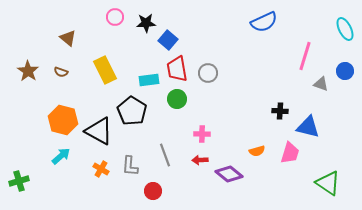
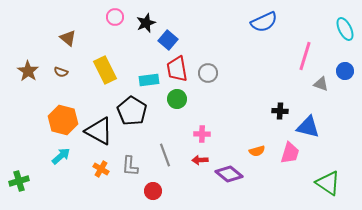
black star: rotated 18 degrees counterclockwise
